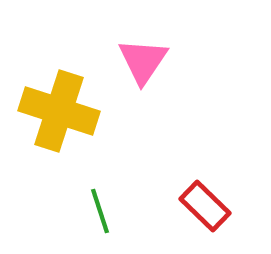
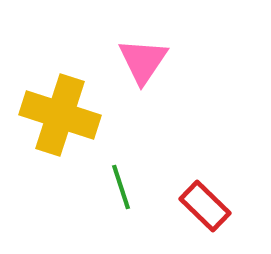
yellow cross: moved 1 px right, 4 px down
green line: moved 21 px right, 24 px up
